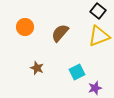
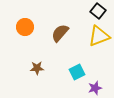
brown star: rotated 24 degrees counterclockwise
